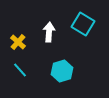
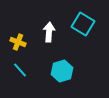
yellow cross: rotated 21 degrees counterclockwise
